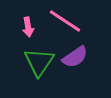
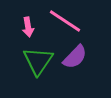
purple semicircle: rotated 12 degrees counterclockwise
green triangle: moved 1 px left, 1 px up
